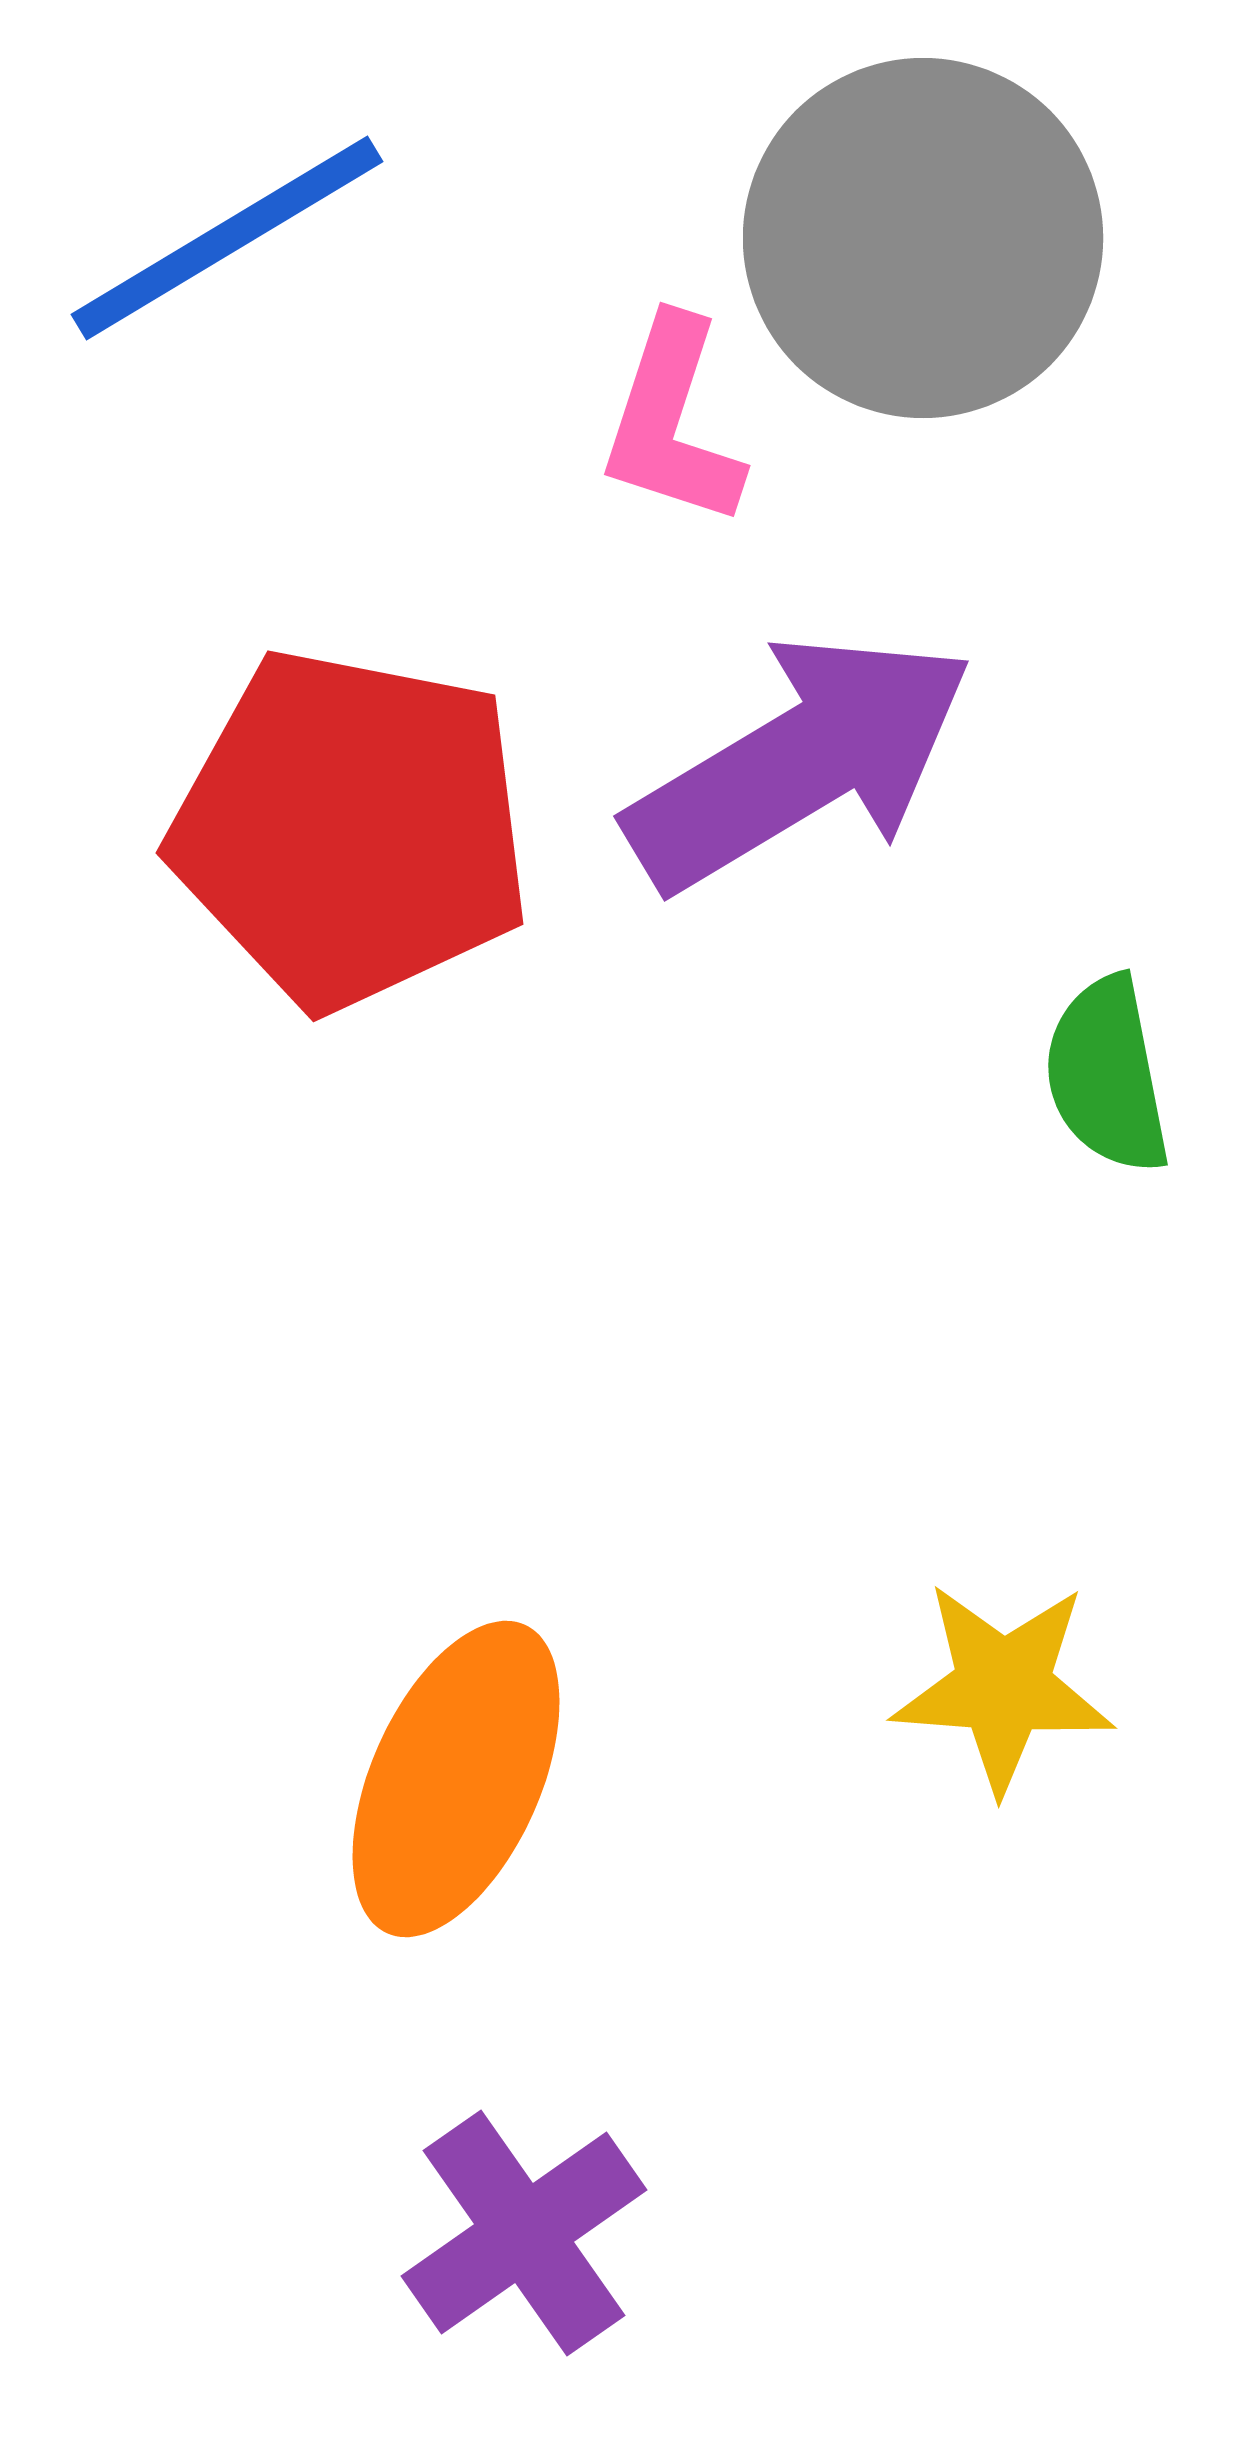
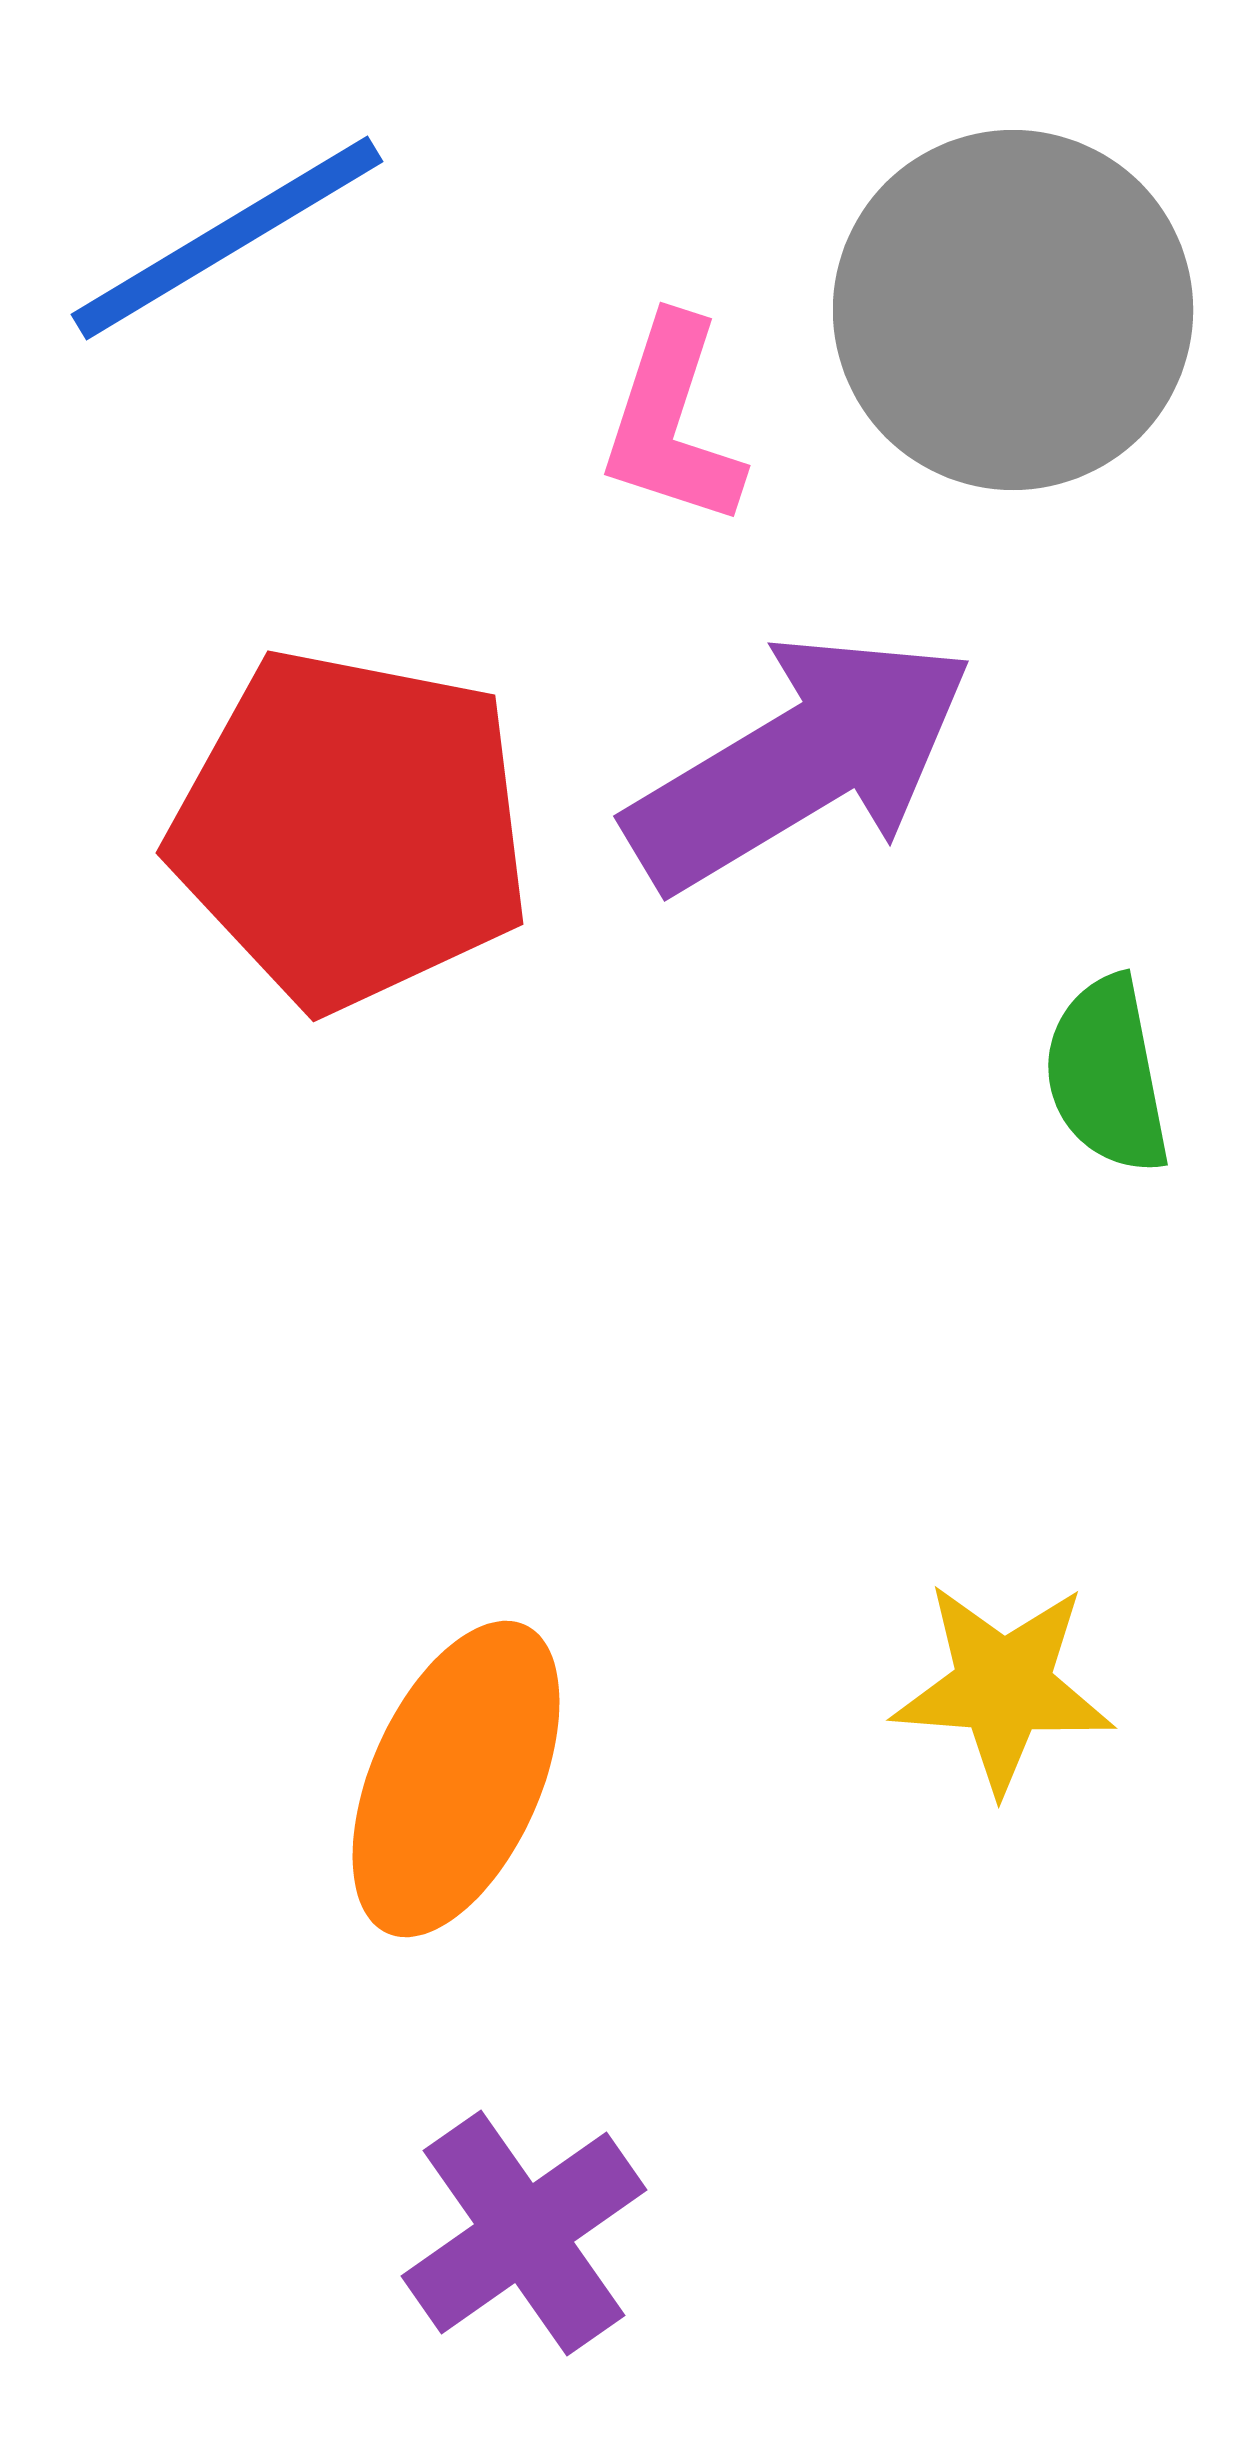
gray circle: moved 90 px right, 72 px down
